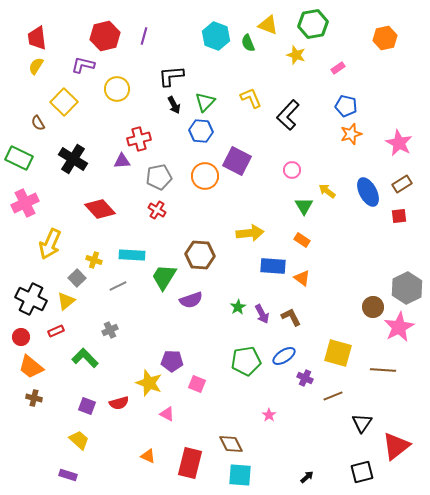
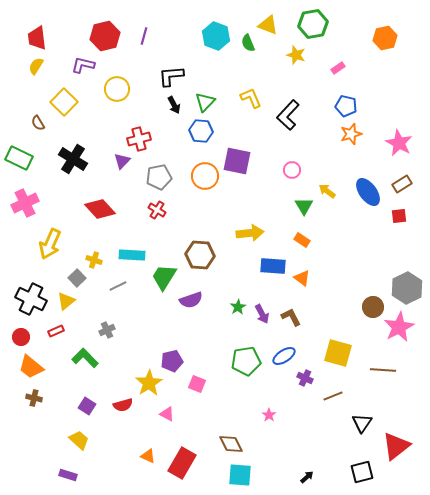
purple triangle at (122, 161): rotated 42 degrees counterclockwise
purple square at (237, 161): rotated 16 degrees counterclockwise
blue ellipse at (368, 192): rotated 8 degrees counterclockwise
gray cross at (110, 330): moved 3 px left
purple pentagon at (172, 361): rotated 15 degrees counterclockwise
yellow star at (149, 383): rotated 20 degrees clockwise
red semicircle at (119, 403): moved 4 px right, 2 px down
purple square at (87, 406): rotated 12 degrees clockwise
red rectangle at (190, 463): moved 8 px left; rotated 16 degrees clockwise
